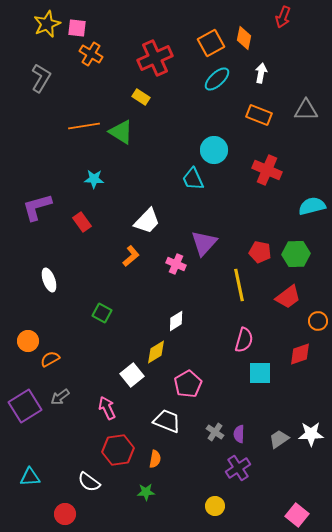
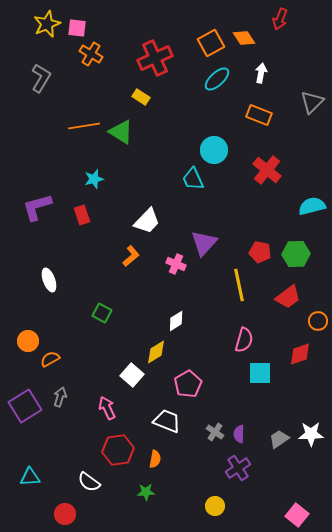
red arrow at (283, 17): moved 3 px left, 2 px down
orange diamond at (244, 38): rotated 45 degrees counterclockwise
gray triangle at (306, 110): moved 6 px right, 8 px up; rotated 45 degrees counterclockwise
red cross at (267, 170): rotated 16 degrees clockwise
cyan star at (94, 179): rotated 18 degrees counterclockwise
red rectangle at (82, 222): moved 7 px up; rotated 18 degrees clockwise
white square at (132, 375): rotated 10 degrees counterclockwise
gray arrow at (60, 397): rotated 144 degrees clockwise
